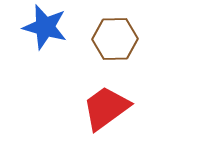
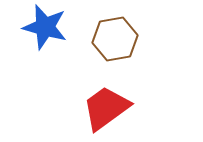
brown hexagon: rotated 9 degrees counterclockwise
